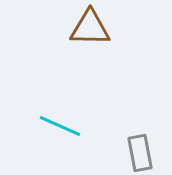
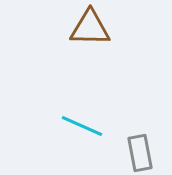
cyan line: moved 22 px right
